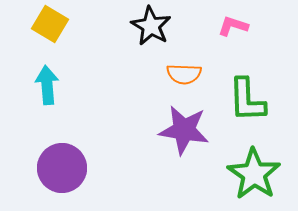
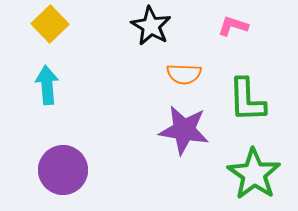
yellow square: rotated 15 degrees clockwise
purple circle: moved 1 px right, 2 px down
